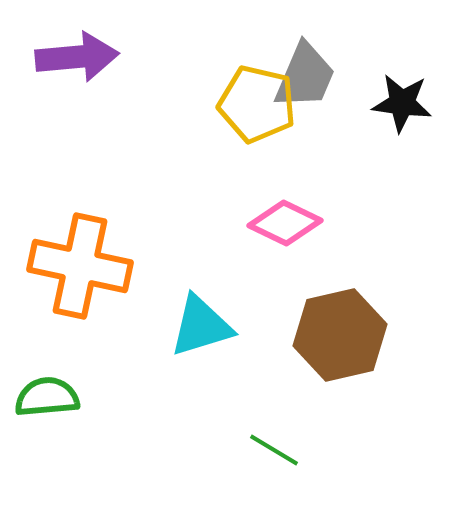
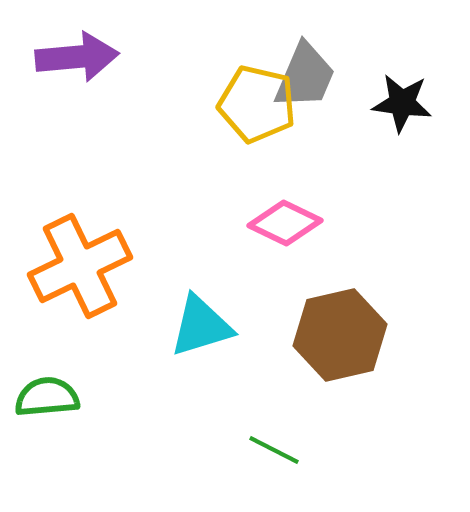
orange cross: rotated 38 degrees counterclockwise
green line: rotated 4 degrees counterclockwise
